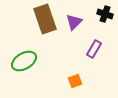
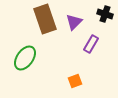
purple rectangle: moved 3 px left, 5 px up
green ellipse: moved 1 px right, 3 px up; rotated 25 degrees counterclockwise
